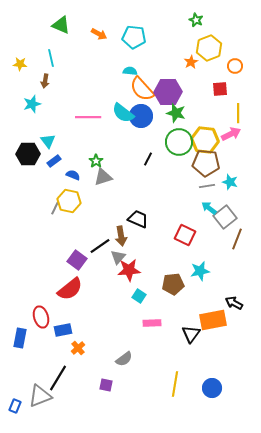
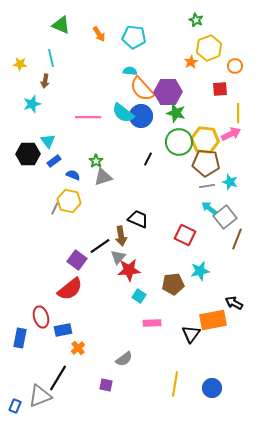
orange arrow at (99, 34): rotated 28 degrees clockwise
